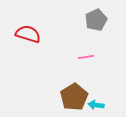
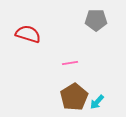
gray pentagon: rotated 25 degrees clockwise
pink line: moved 16 px left, 6 px down
cyan arrow: moved 1 px right, 3 px up; rotated 56 degrees counterclockwise
